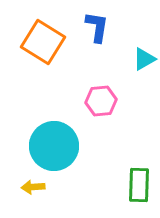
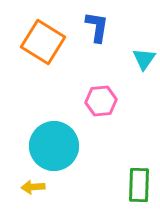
cyan triangle: rotated 25 degrees counterclockwise
